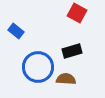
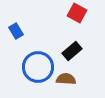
blue rectangle: rotated 21 degrees clockwise
black rectangle: rotated 24 degrees counterclockwise
